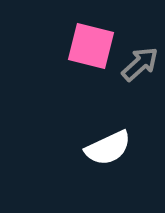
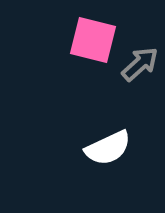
pink square: moved 2 px right, 6 px up
